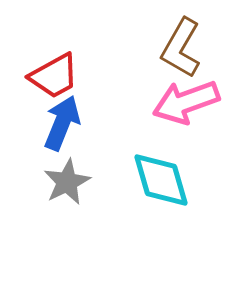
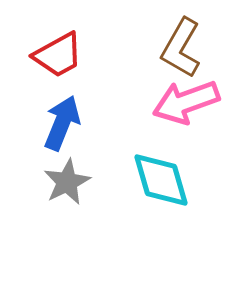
red trapezoid: moved 4 px right, 21 px up
